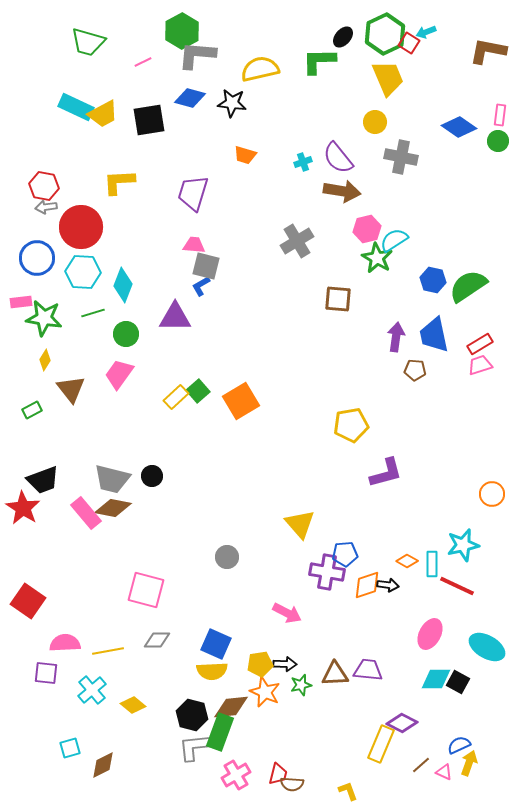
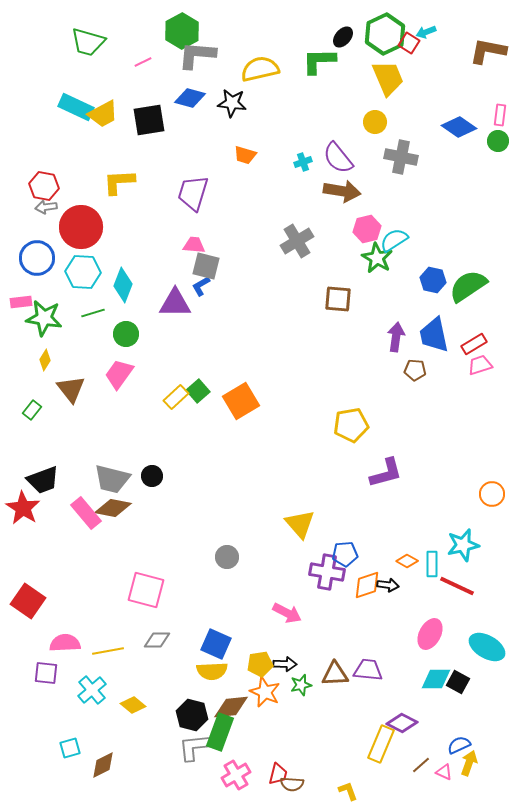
purple triangle at (175, 317): moved 14 px up
red rectangle at (480, 344): moved 6 px left
green rectangle at (32, 410): rotated 24 degrees counterclockwise
